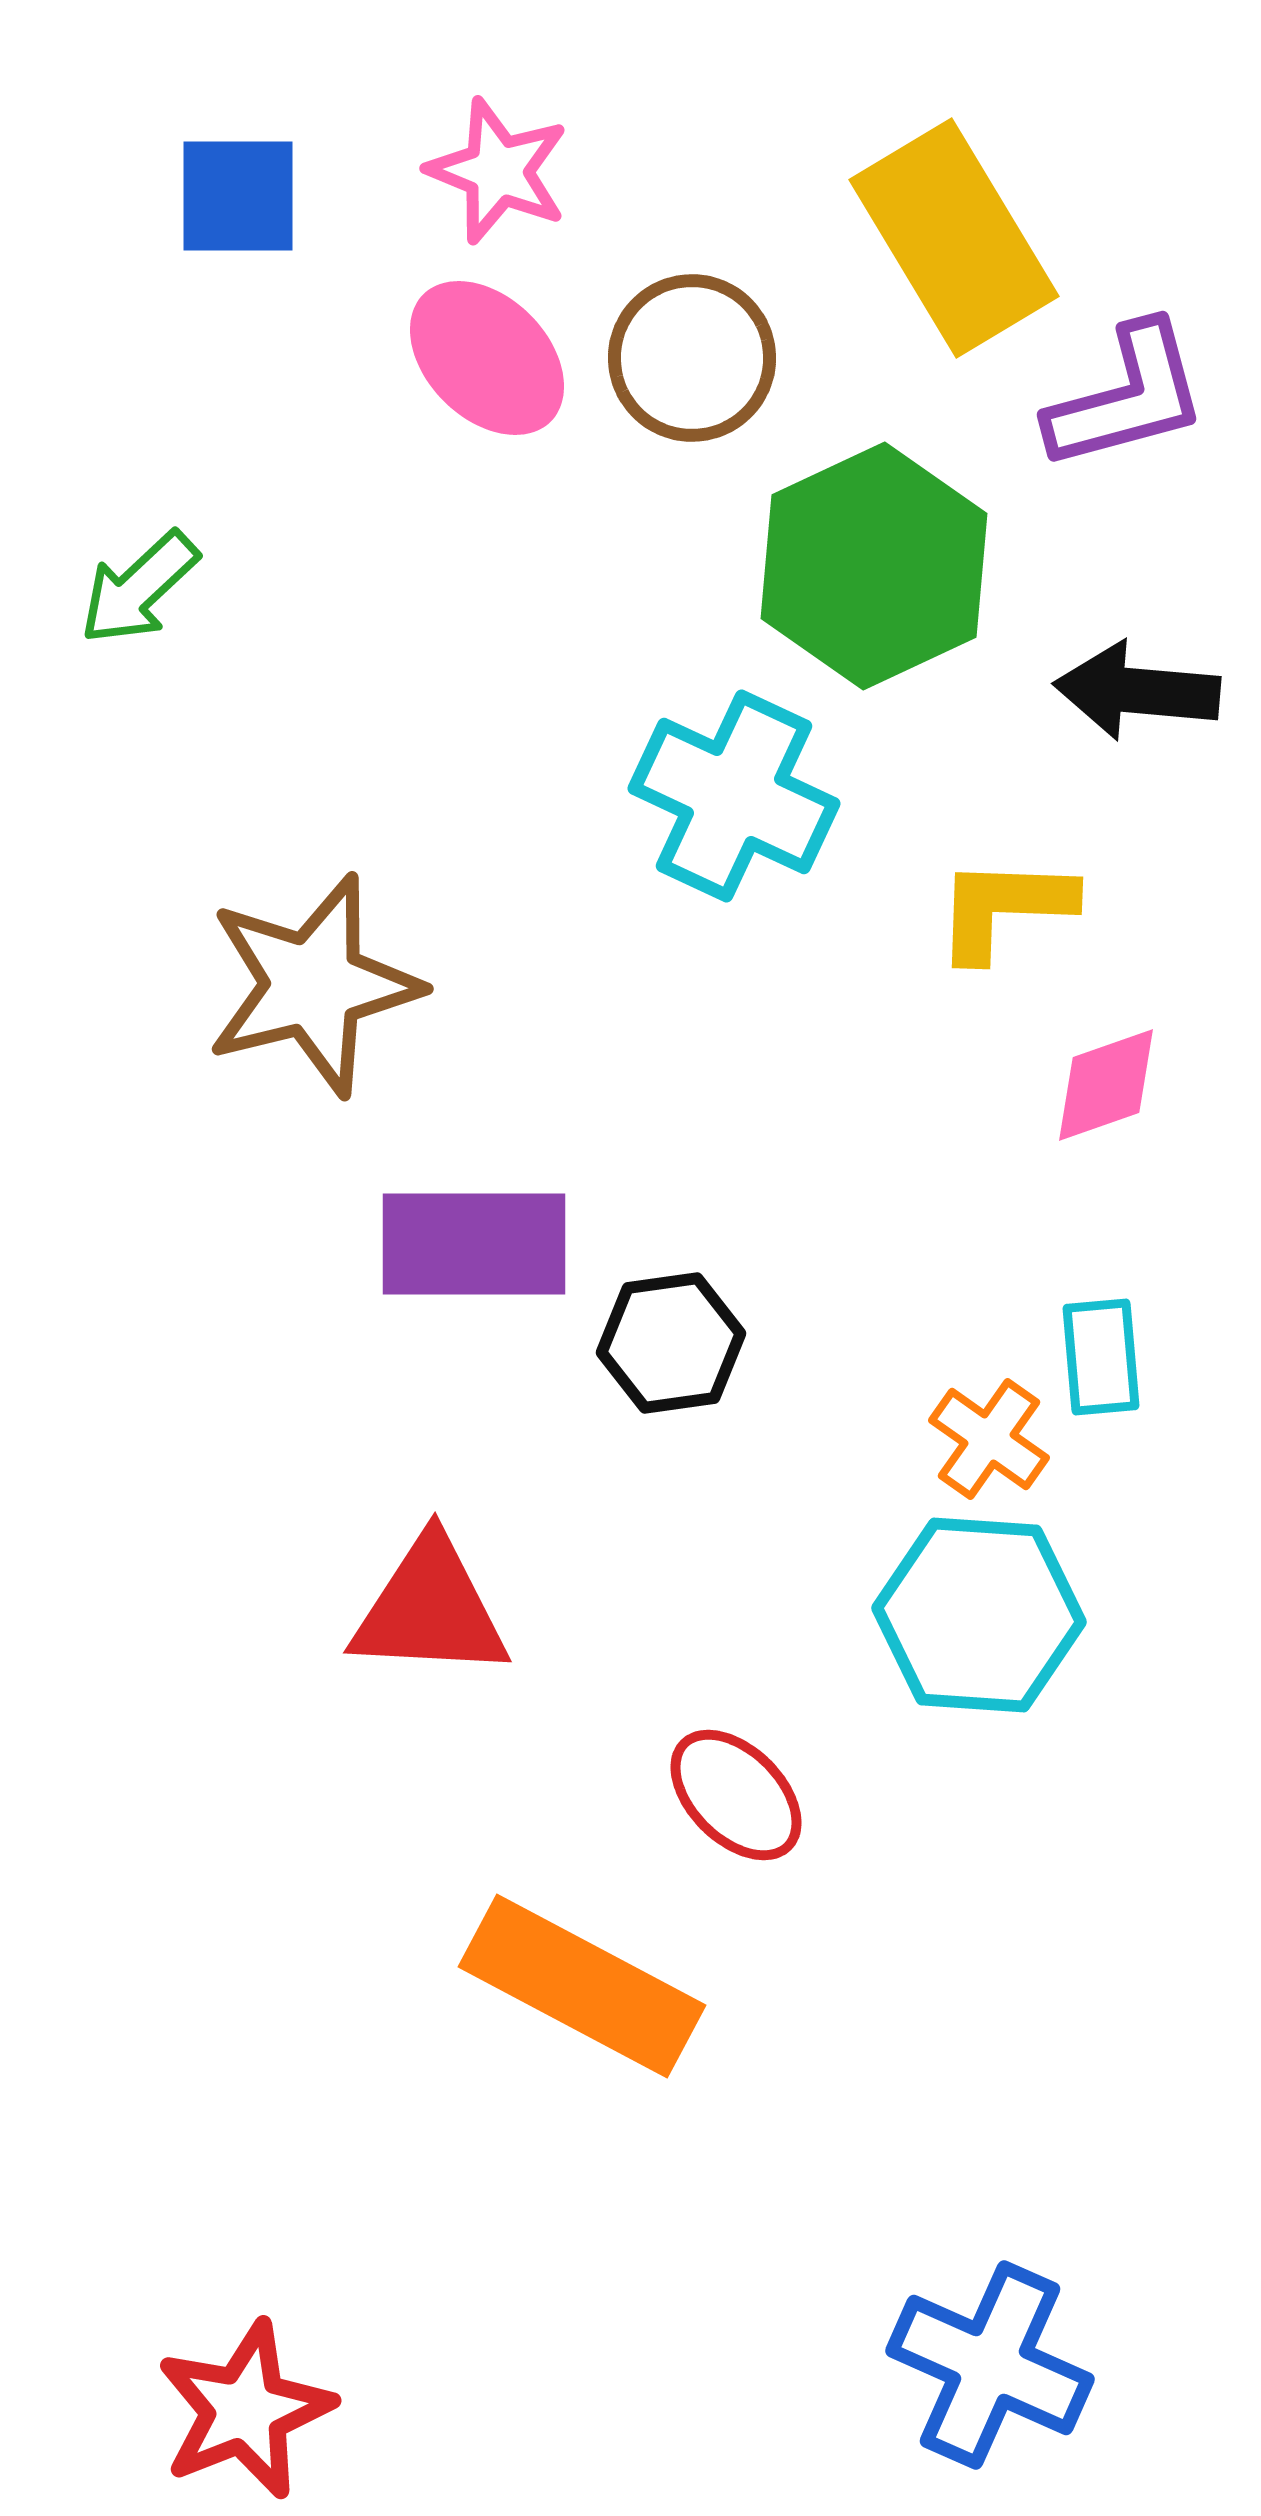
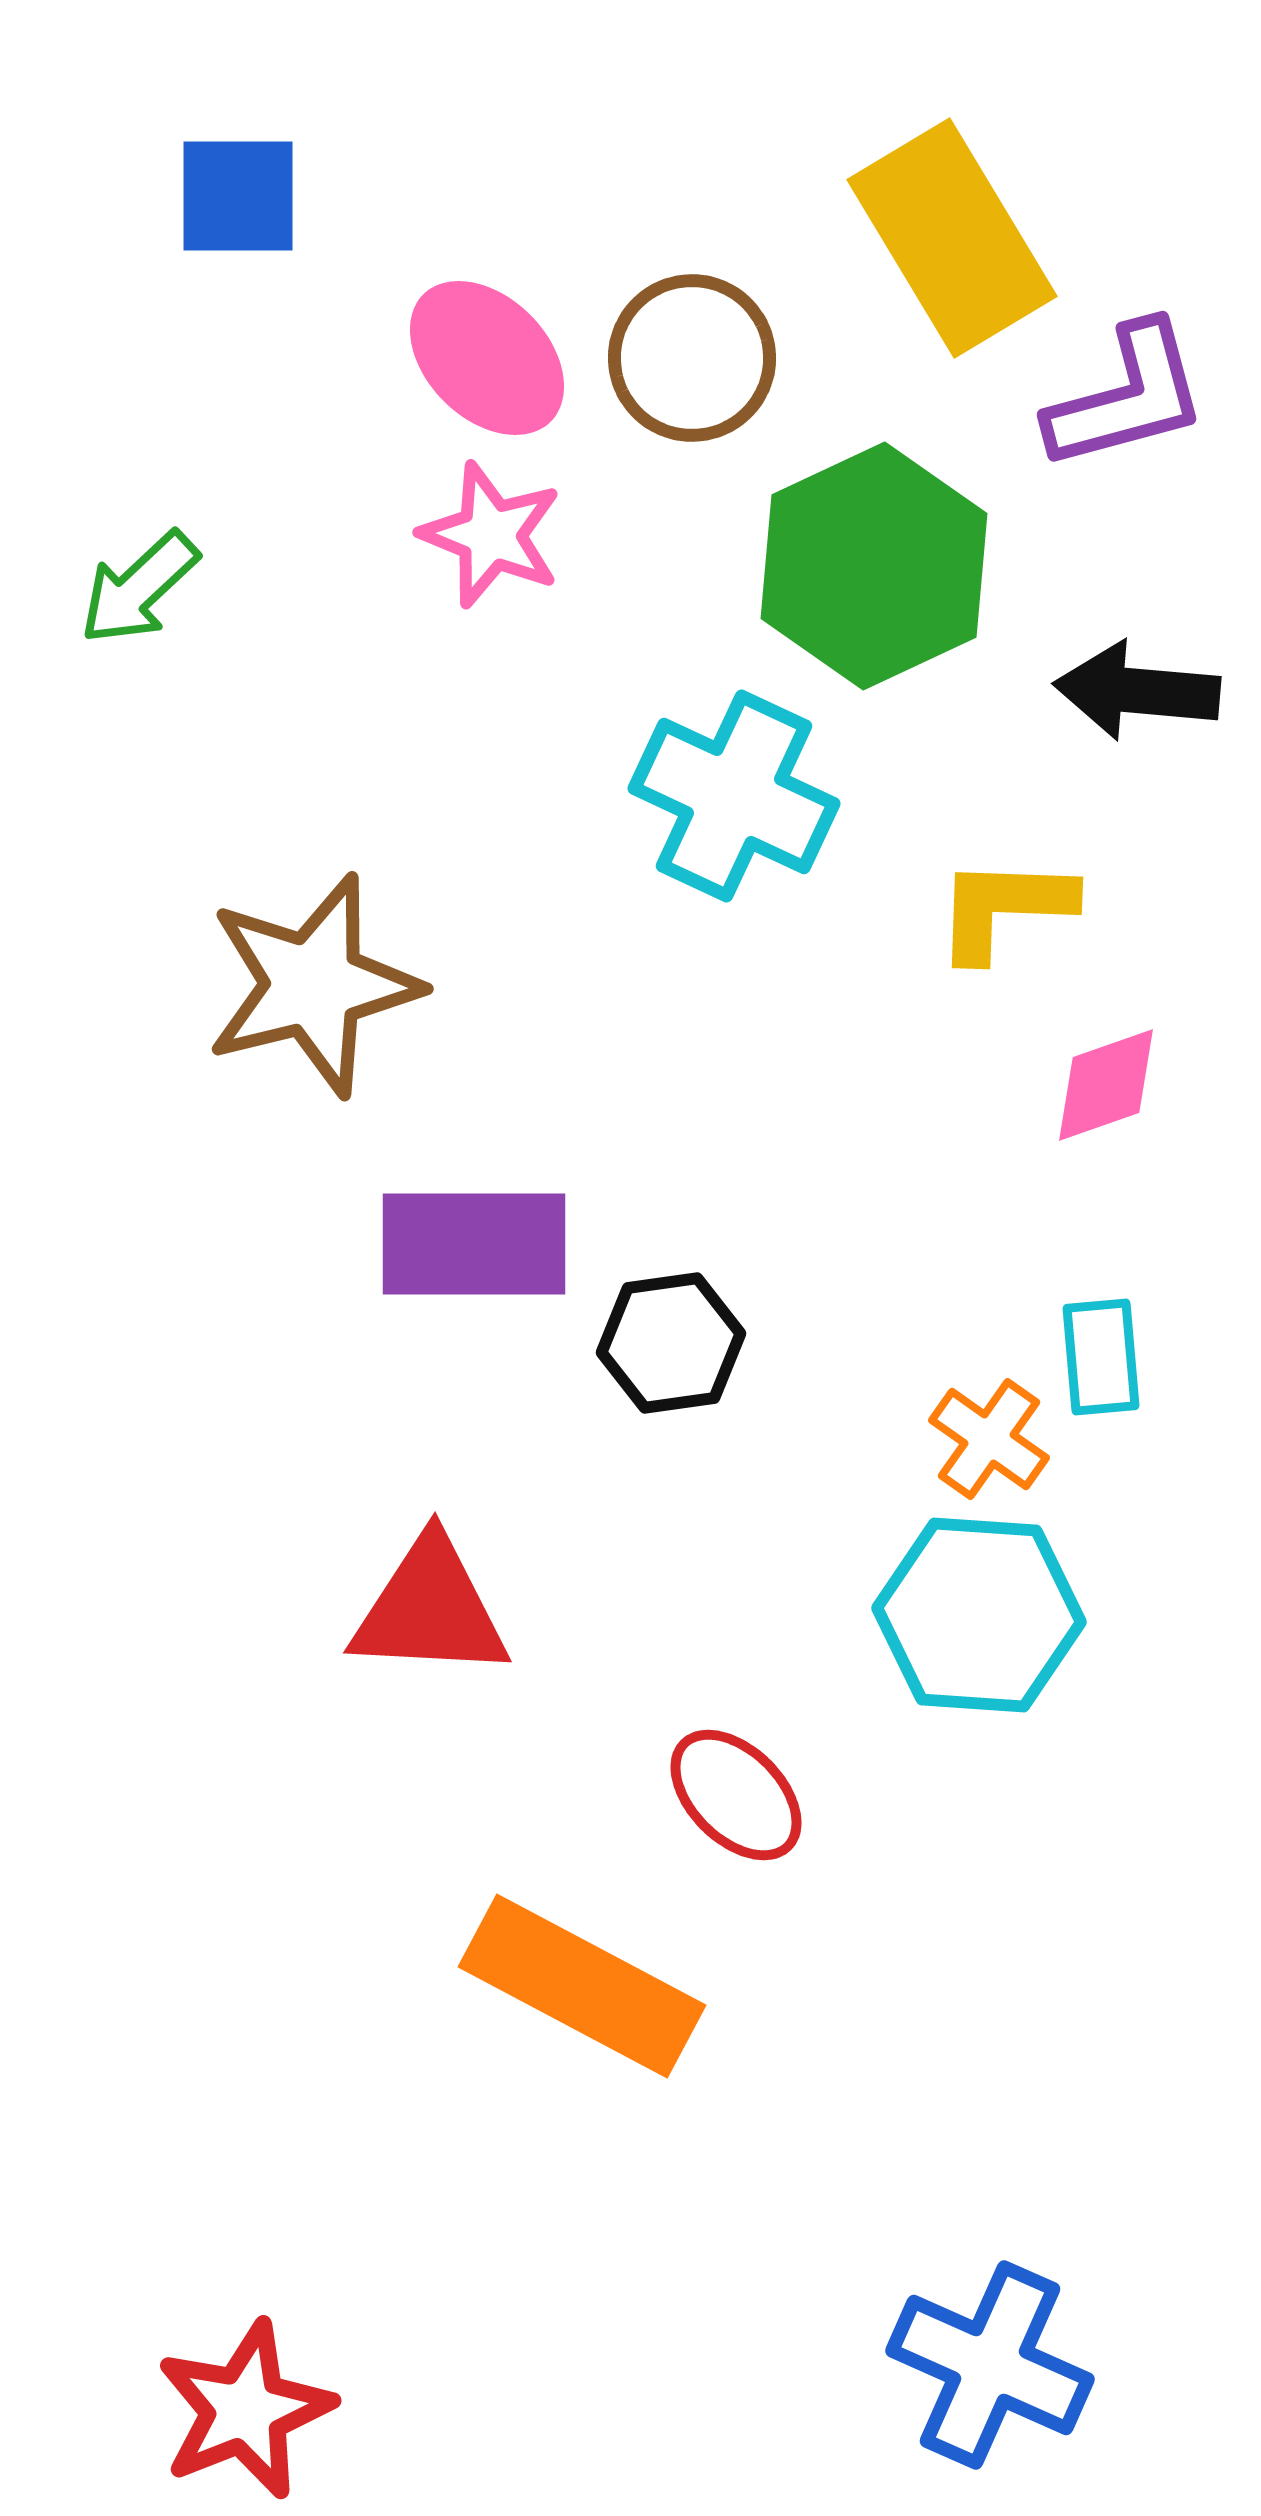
pink star: moved 7 px left, 364 px down
yellow rectangle: moved 2 px left
